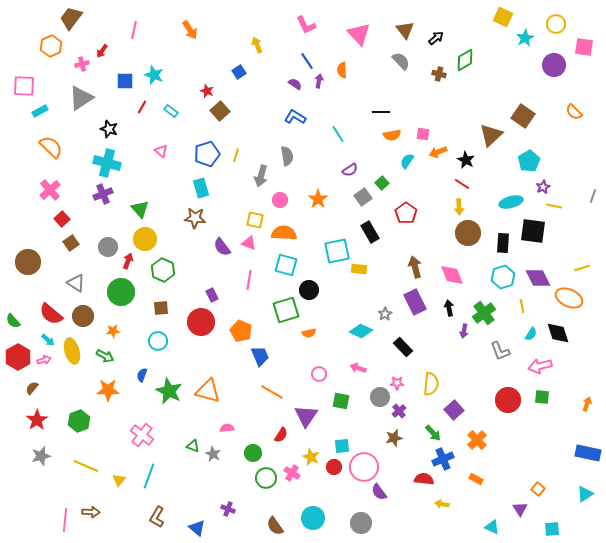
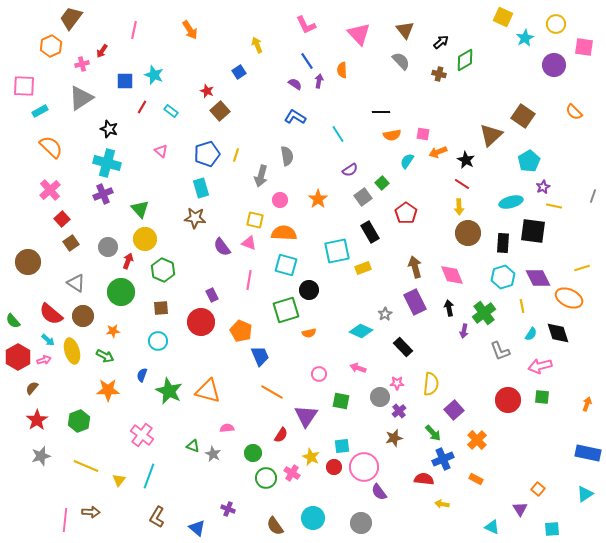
black arrow at (436, 38): moved 5 px right, 4 px down
yellow rectangle at (359, 269): moved 4 px right, 1 px up; rotated 28 degrees counterclockwise
